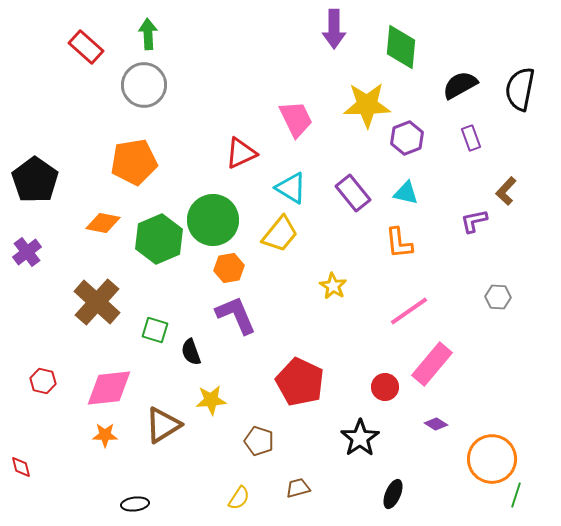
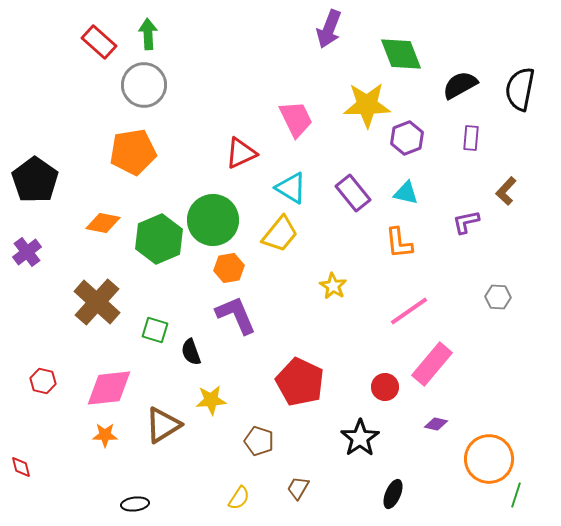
purple arrow at (334, 29): moved 5 px left; rotated 21 degrees clockwise
red rectangle at (86, 47): moved 13 px right, 5 px up
green diamond at (401, 47): moved 7 px down; rotated 27 degrees counterclockwise
purple rectangle at (471, 138): rotated 25 degrees clockwise
orange pentagon at (134, 162): moved 1 px left, 10 px up
purple L-shape at (474, 221): moved 8 px left, 1 px down
purple diamond at (436, 424): rotated 20 degrees counterclockwise
orange circle at (492, 459): moved 3 px left
brown trapezoid at (298, 488): rotated 45 degrees counterclockwise
